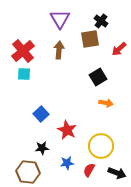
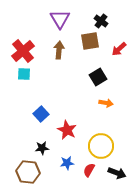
brown square: moved 2 px down
